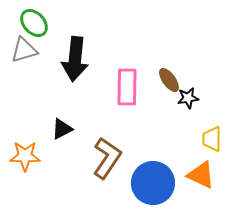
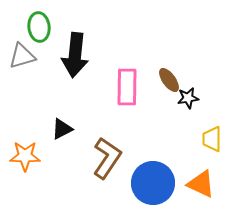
green ellipse: moved 5 px right, 4 px down; rotated 36 degrees clockwise
gray triangle: moved 2 px left, 6 px down
black arrow: moved 4 px up
orange triangle: moved 9 px down
